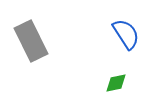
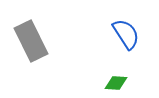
green diamond: rotated 15 degrees clockwise
